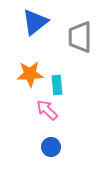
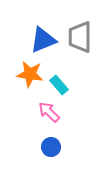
blue triangle: moved 8 px right, 18 px down; rotated 16 degrees clockwise
orange star: rotated 12 degrees clockwise
cyan rectangle: moved 2 px right; rotated 36 degrees counterclockwise
pink arrow: moved 2 px right, 2 px down
